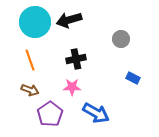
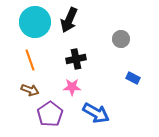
black arrow: rotated 50 degrees counterclockwise
